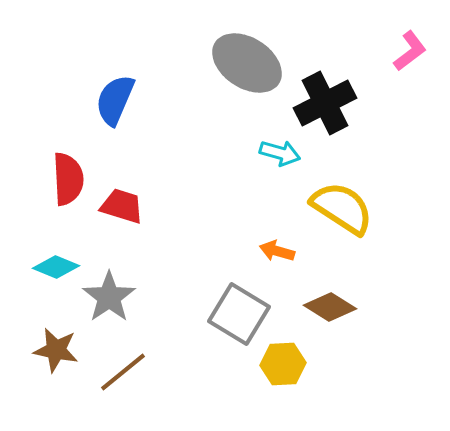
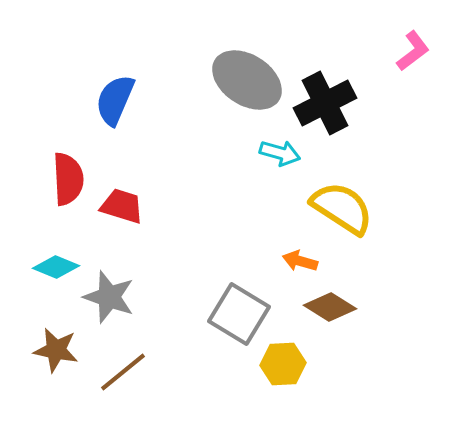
pink L-shape: moved 3 px right
gray ellipse: moved 17 px down
orange arrow: moved 23 px right, 10 px down
gray star: rotated 18 degrees counterclockwise
